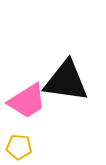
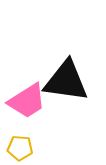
yellow pentagon: moved 1 px right, 1 px down
